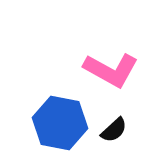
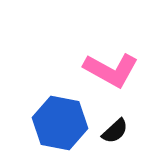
black semicircle: moved 1 px right, 1 px down
